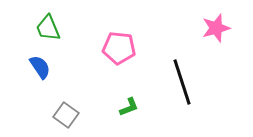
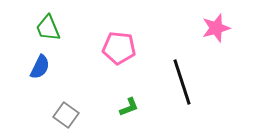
blue semicircle: rotated 60 degrees clockwise
